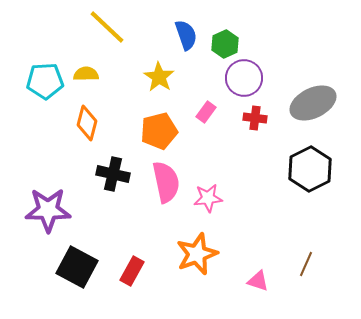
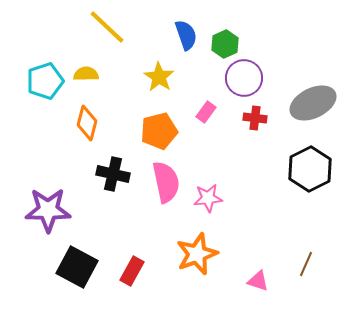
cyan pentagon: rotated 15 degrees counterclockwise
